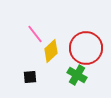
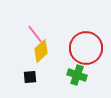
yellow diamond: moved 10 px left
green cross: rotated 12 degrees counterclockwise
